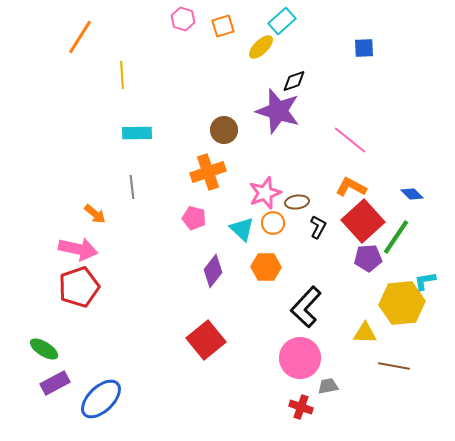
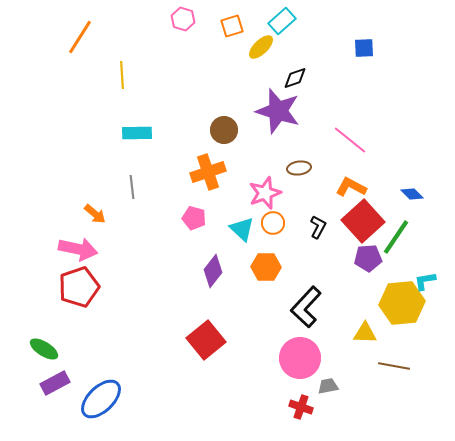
orange square at (223, 26): moved 9 px right
black diamond at (294, 81): moved 1 px right, 3 px up
brown ellipse at (297, 202): moved 2 px right, 34 px up
